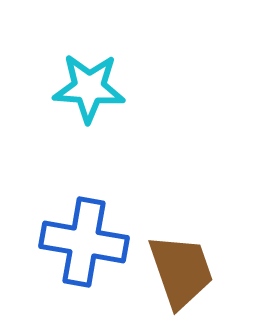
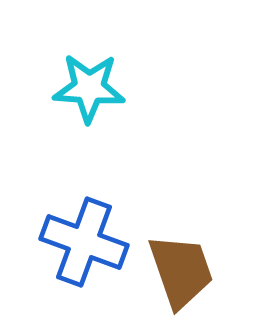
blue cross: rotated 10 degrees clockwise
